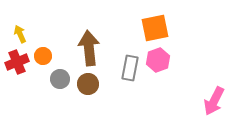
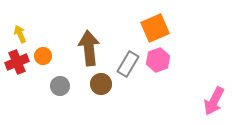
orange square: rotated 12 degrees counterclockwise
gray rectangle: moved 2 px left, 4 px up; rotated 20 degrees clockwise
gray circle: moved 7 px down
brown circle: moved 13 px right
